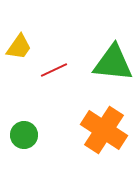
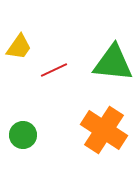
green circle: moved 1 px left
